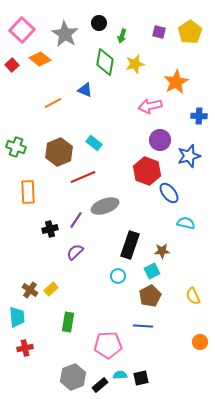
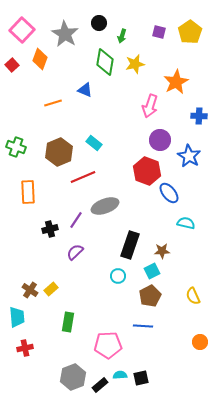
orange diamond at (40, 59): rotated 70 degrees clockwise
orange line at (53, 103): rotated 12 degrees clockwise
pink arrow at (150, 106): rotated 60 degrees counterclockwise
blue star at (189, 156): rotated 25 degrees counterclockwise
